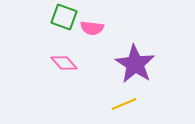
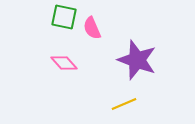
green square: rotated 8 degrees counterclockwise
pink semicircle: rotated 60 degrees clockwise
purple star: moved 2 px right, 4 px up; rotated 12 degrees counterclockwise
